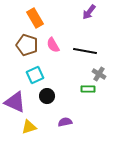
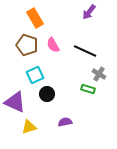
black line: rotated 15 degrees clockwise
green rectangle: rotated 16 degrees clockwise
black circle: moved 2 px up
